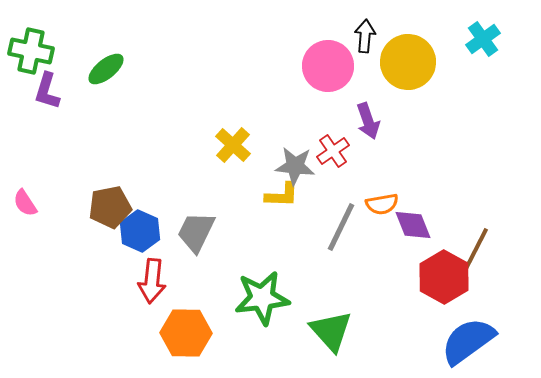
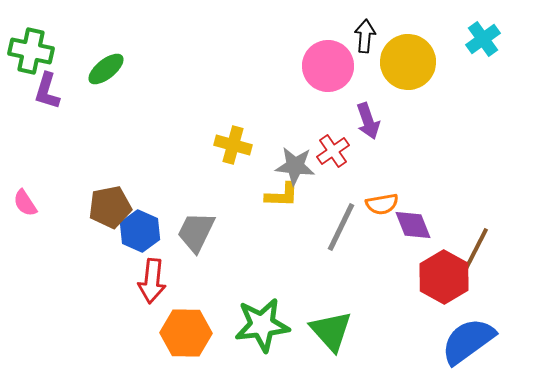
yellow cross: rotated 27 degrees counterclockwise
green star: moved 27 px down
